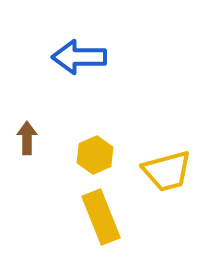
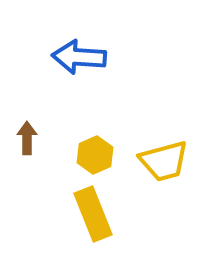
blue arrow: rotated 4 degrees clockwise
yellow trapezoid: moved 3 px left, 10 px up
yellow rectangle: moved 8 px left, 3 px up
